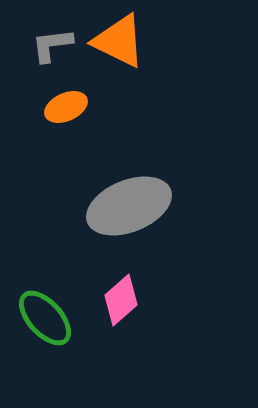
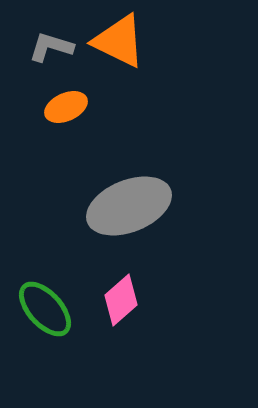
gray L-shape: moved 1 px left, 2 px down; rotated 24 degrees clockwise
green ellipse: moved 9 px up
